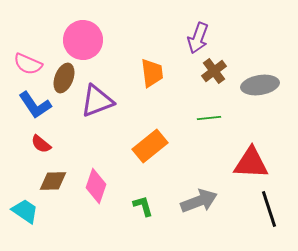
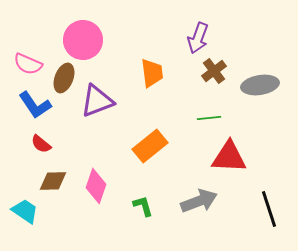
red triangle: moved 22 px left, 6 px up
